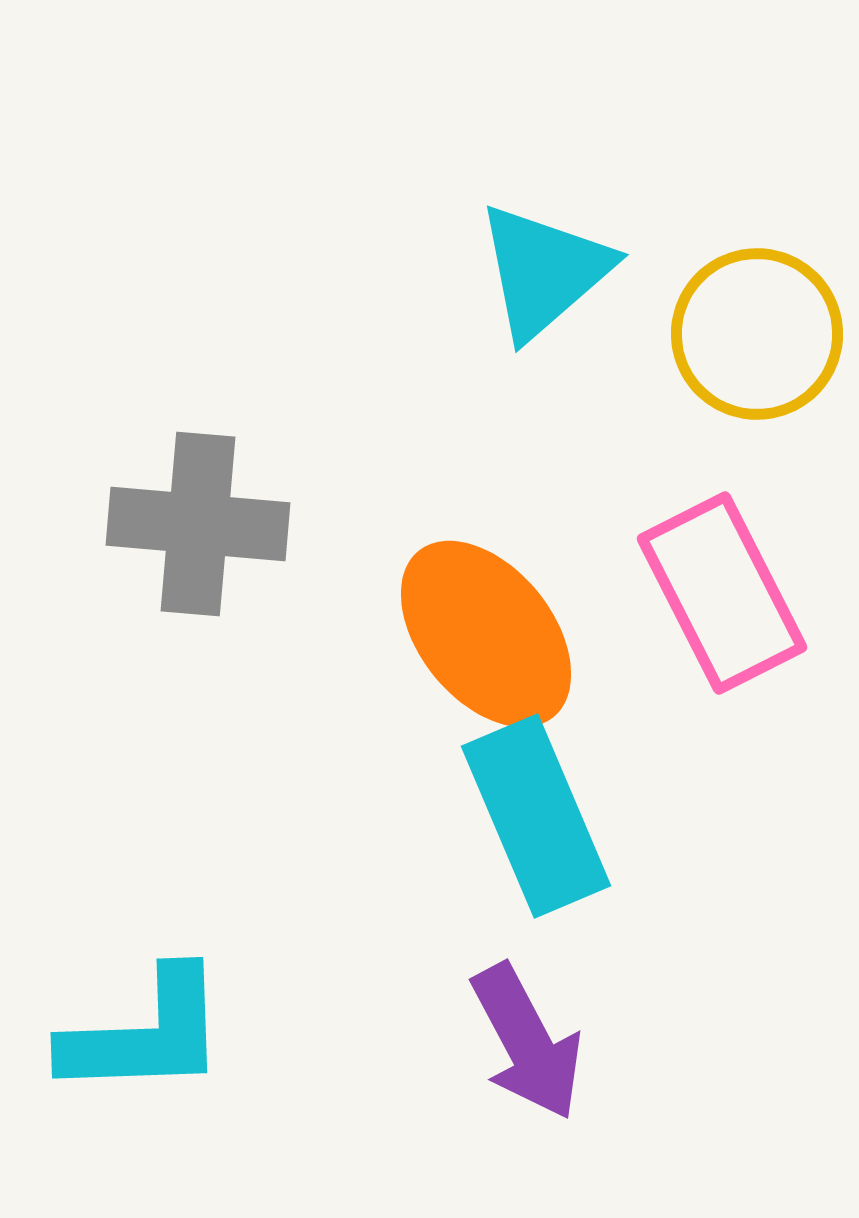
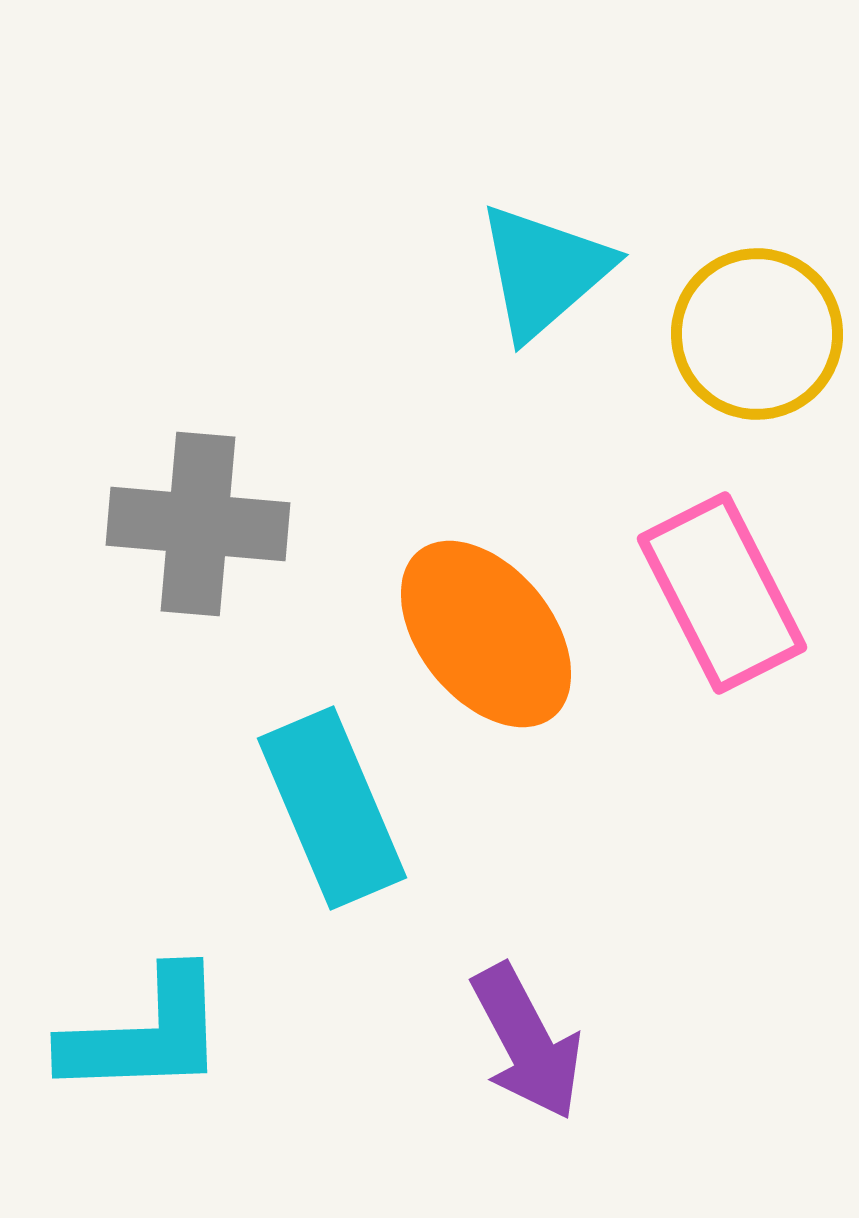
cyan rectangle: moved 204 px left, 8 px up
